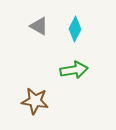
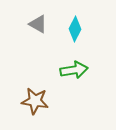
gray triangle: moved 1 px left, 2 px up
